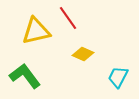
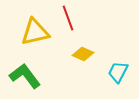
red line: rotated 15 degrees clockwise
yellow triangle: moved 1 px left, 1 px down
cyan trapezoid: moved 5 px up
